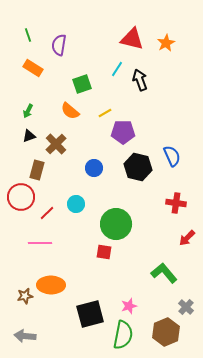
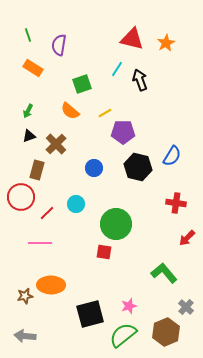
blue semicircle: rotated 55 degrees clockwise
green semicircle: rotated 140 degrees counterclockwise
